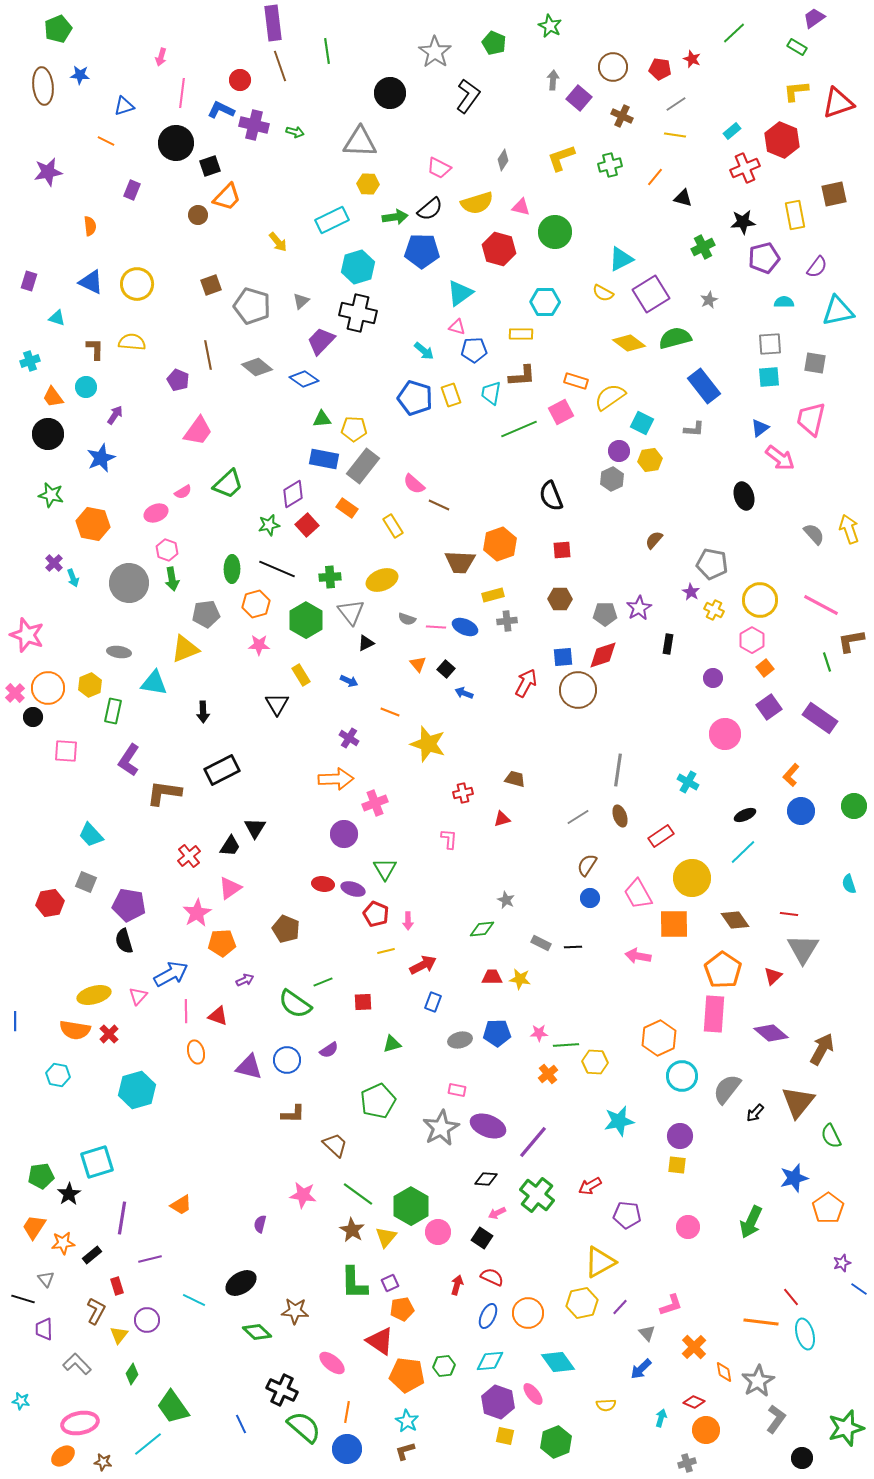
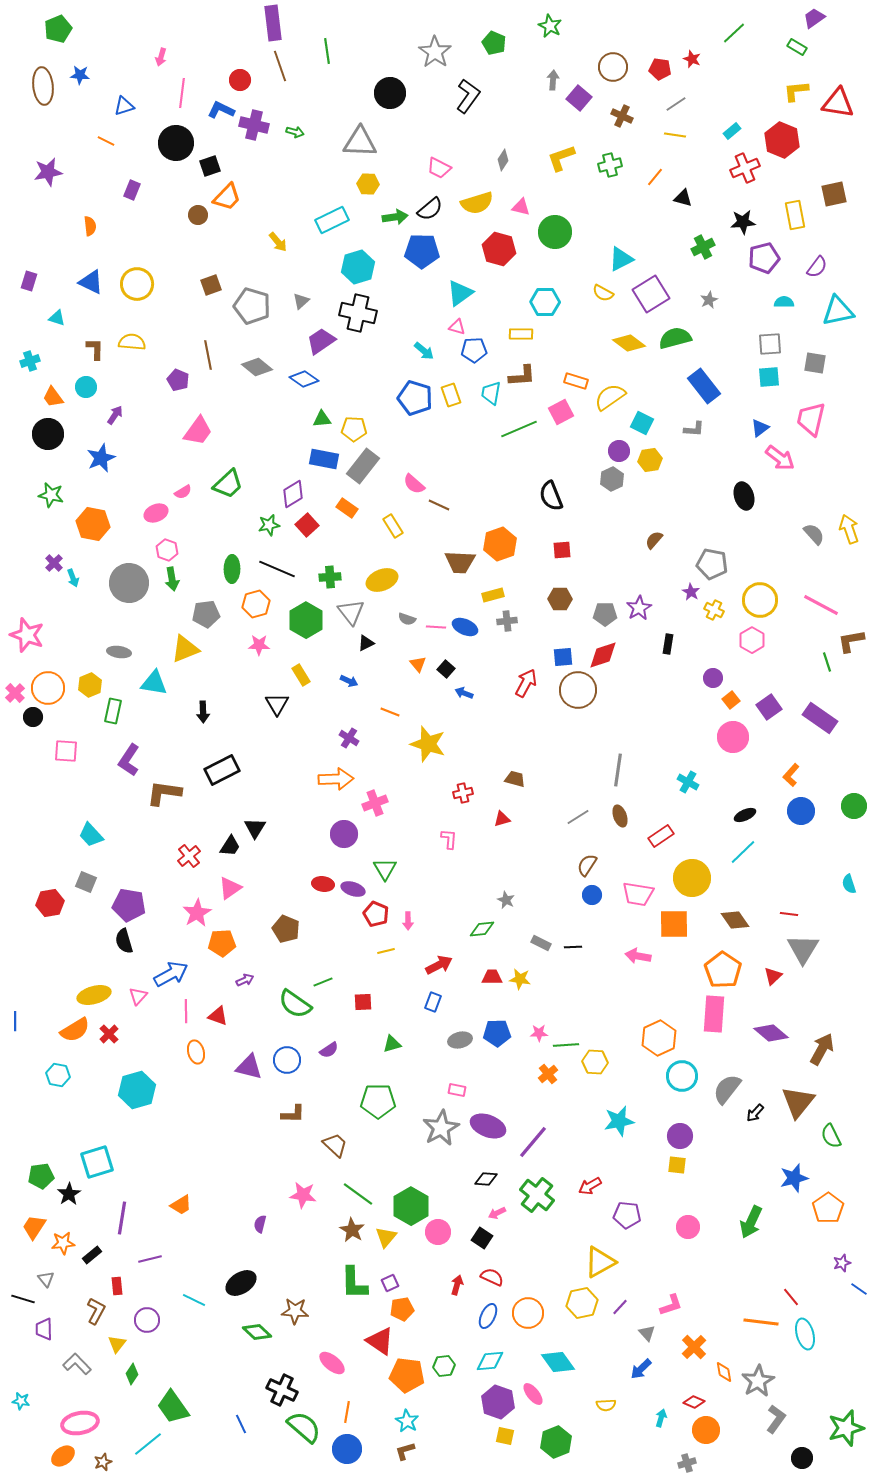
red triangle at (838, 103): rotated 28 degrees clockwise
purple trapezoid at (321, 341): rotated 12 degrees clockwise
orange square at (765, 668): moved 34 px left, 32 px down
pink circle at (725, 734): moved 8 px right, 3 px down
pink trapezoid at (638, 894): rotated 52 degrees counterclockwise
blue circle at (590, 898): moved 2 px right, 3 px up
red arrow at (423, 965): moved 16 px right
orange semicircle at (75, 1030): rotated 40 degrees counterclockwise
green pentagon at (378, 1101): rotated 24 degrees clockwise
red rectangle at (117, 1286): rotated 12 degrees clockwise
yellow triangle at (119, 1335): moved 2 px left, 9 px down
brown star at (103, 1462): rotated 30 degrees counterclockwise
